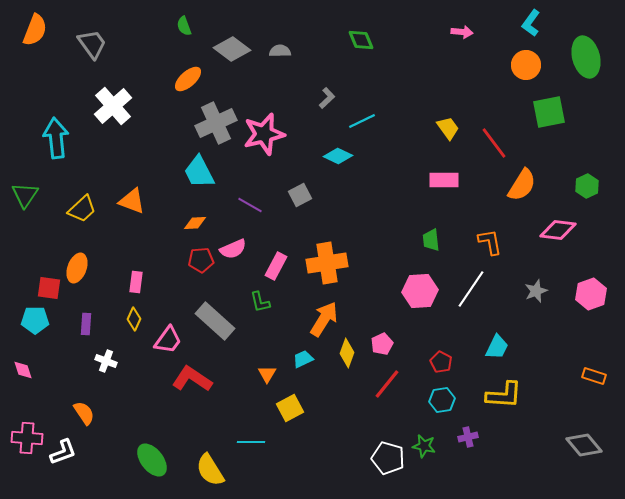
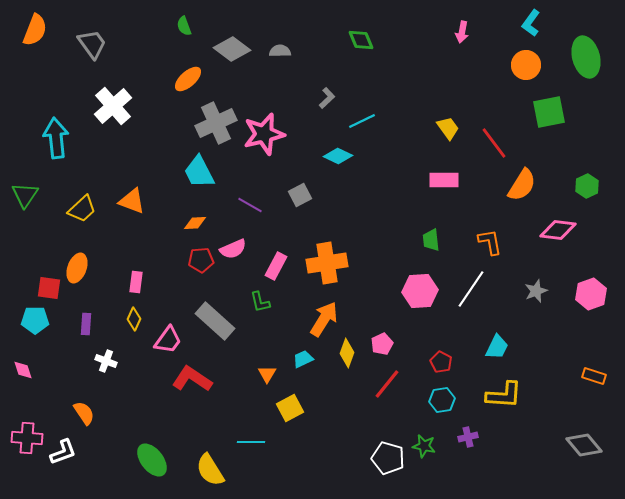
pink arrow at (462, 32): rotated 95 degrees clockwise
